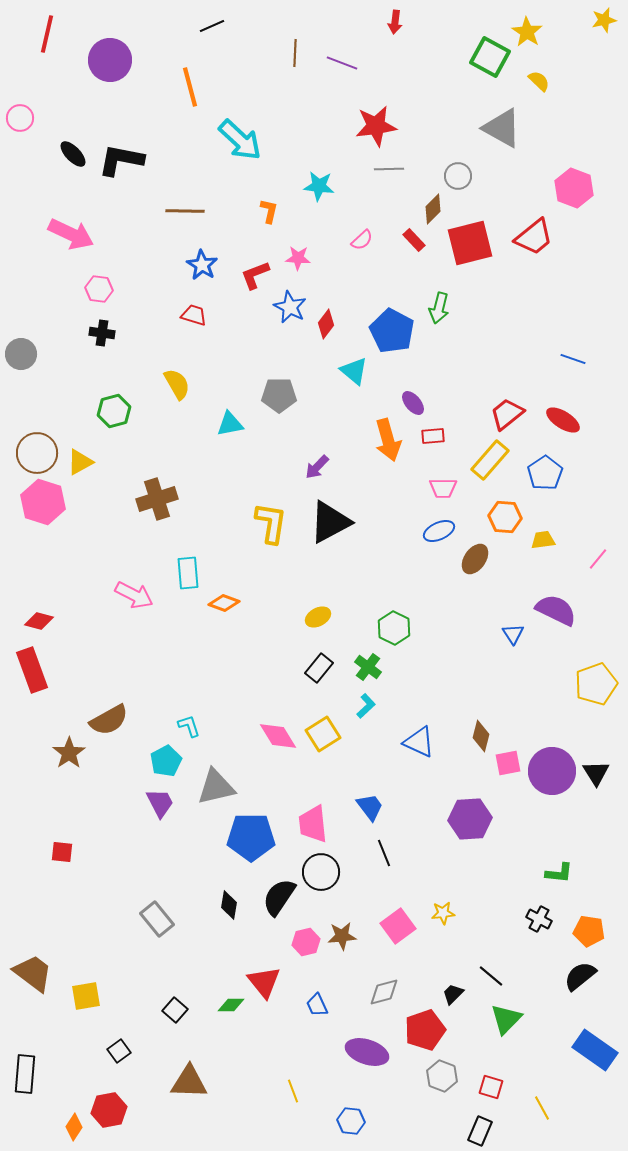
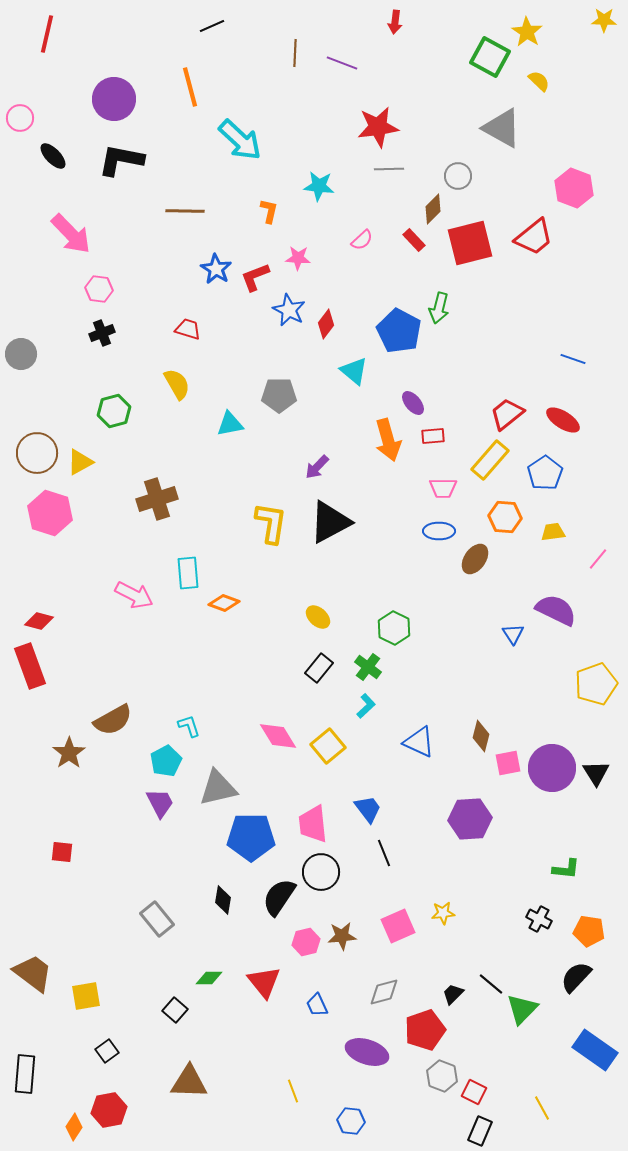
yellow star at (604, 20): rotated 15 degrees clockwise
purple circle at (110, 60): moved 4 px right, 39 px down
red star at (376, 126): moved 2 px right, 1 px down
black ellipse at (73, 154): moved 20 px left, 2 px down
pink arrow at (71, 234): rotated 21 degrees clockwise
blue star at (202, 265): moved 14 px right, 4 px down
red L-shape at (255, 275): moved 2 px down
blue star at (290, 307): moved 1 px left, 3 px down
red trapezoid at (194, 315): moved 6 px left, 14 px down
blue pentagon at (392, 331): moved 7 px right
black cross at (102, 333): rotated 30 degrees counterclockwise
pink hexagon at (43, 502): moved 7 px right, 11 px down
blue ellipse at (439, 531): rotated 24 degrees clockwise
yellow trapezoid at (543, 540): moved 10 px right, 8 px up
yellow ellipse at (318, 617): rotated 70 degrees clockwise
red rectangle at (32, 670): moved 2 px left, 4 px up
brown semicircle at (109, 720): moved 4 px right
yellow square at (323, 734): moved 5 px right, 12 px down; rotated 8 degrees counterclockwise
purple circle at (552, 771): moved 3 px up
gray triangle at (216, 787): moved 2 px right, 1 px down
blue trapezoid at (370, 807): moved 2 px left, 2 px down
green L-shape at (559, 873): moved 7 px right, 4 px up
black diamond at (229, 905): moved 6 px left, 5 px up
pink square at (398, 926): rotated 12 degrees clockwise
black line at (491, 976): moved 8 px down
black semicircle at (580, 976): moved 4 px left, 1 px down; rotated 8 degrees counterclockwise
green diamond at (231, 1005): moved 22 px left, 27 px up
green triangle at (506, 1019): moved 16 px right, 10 px up
black square at (119, 1051): moved 12 px left
red square at (491, 1087): moved 17 px left, 5 px down; rotated 10 degrees clockwise
